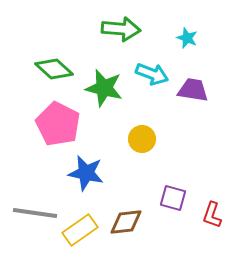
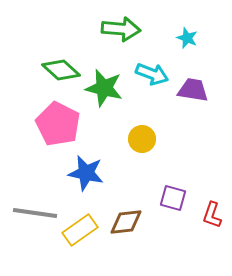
green diamond: moved 7 px right, 1 px down
